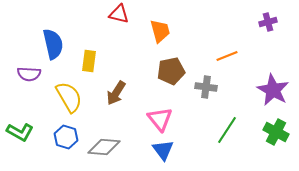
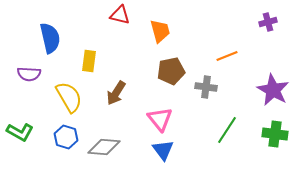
red triangle: moved 1 px right, 1 px down
blue semicircle: moved 3 px left, 6 px up
green cross: moved 1 px left, 2 px down; rotated 20 degrees counterclockwise
